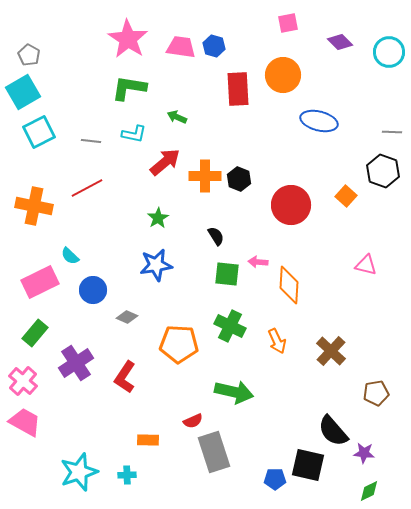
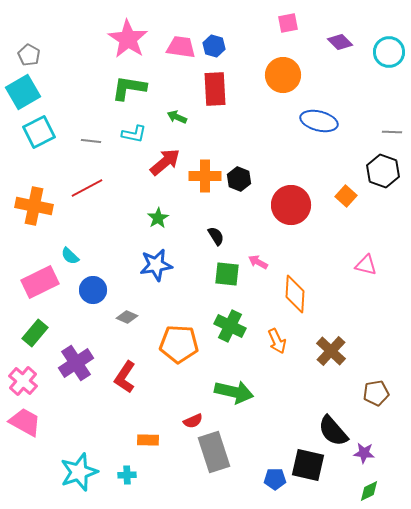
red rectangle at (238, 89): moved 23 px left
pink arrow at (258, 262): rotated 24 degrees clockwise
orange diamond at (289, 285): moved 6 px right, 9 px down
